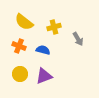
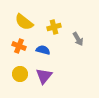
purple triangle: rotated 30 degrees counterclockwise
